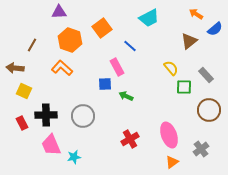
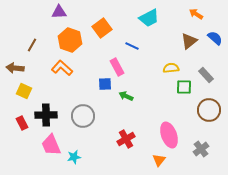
blue semicircle: moved 9 px down; rotated 98 degrees counterclockwise
blue line: moved 2 px right; rotated 16 degrees counterclockwise
yellow semicircle: rotated 56 degrees counterclockwise
red cross: moved 4 px left
orange triangle: moved 13 px left, 2 px up; rotated 16 degrees counterclockwise
